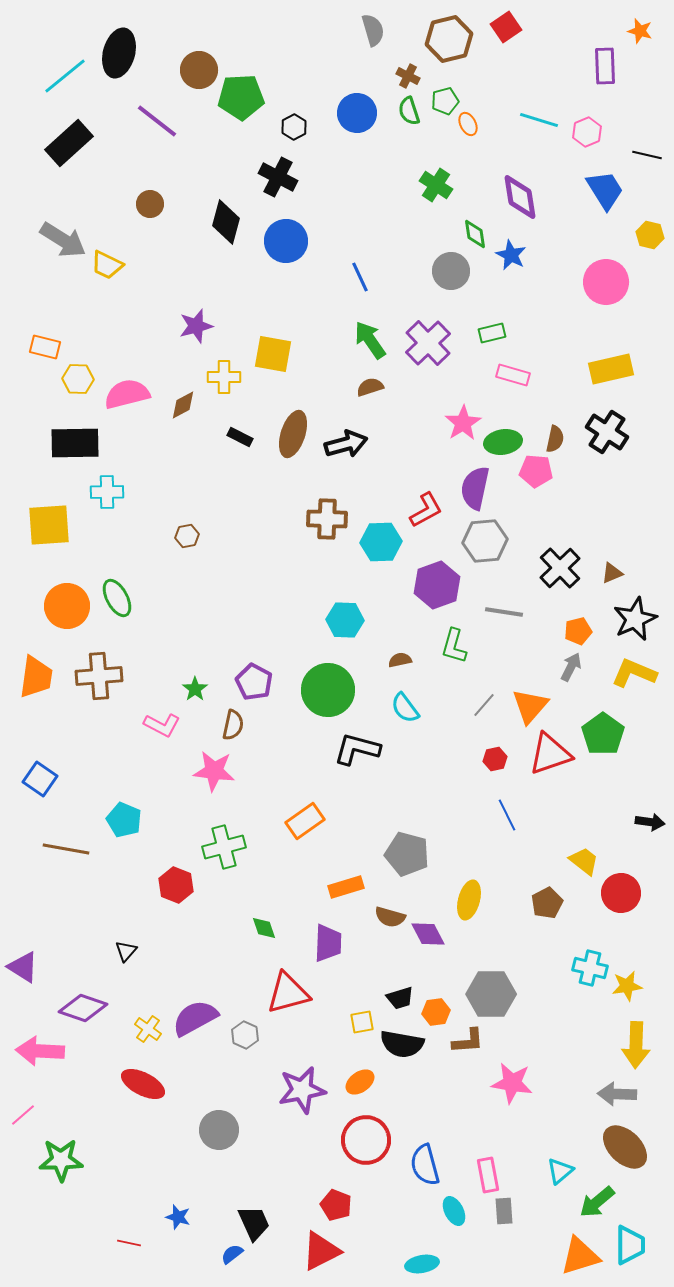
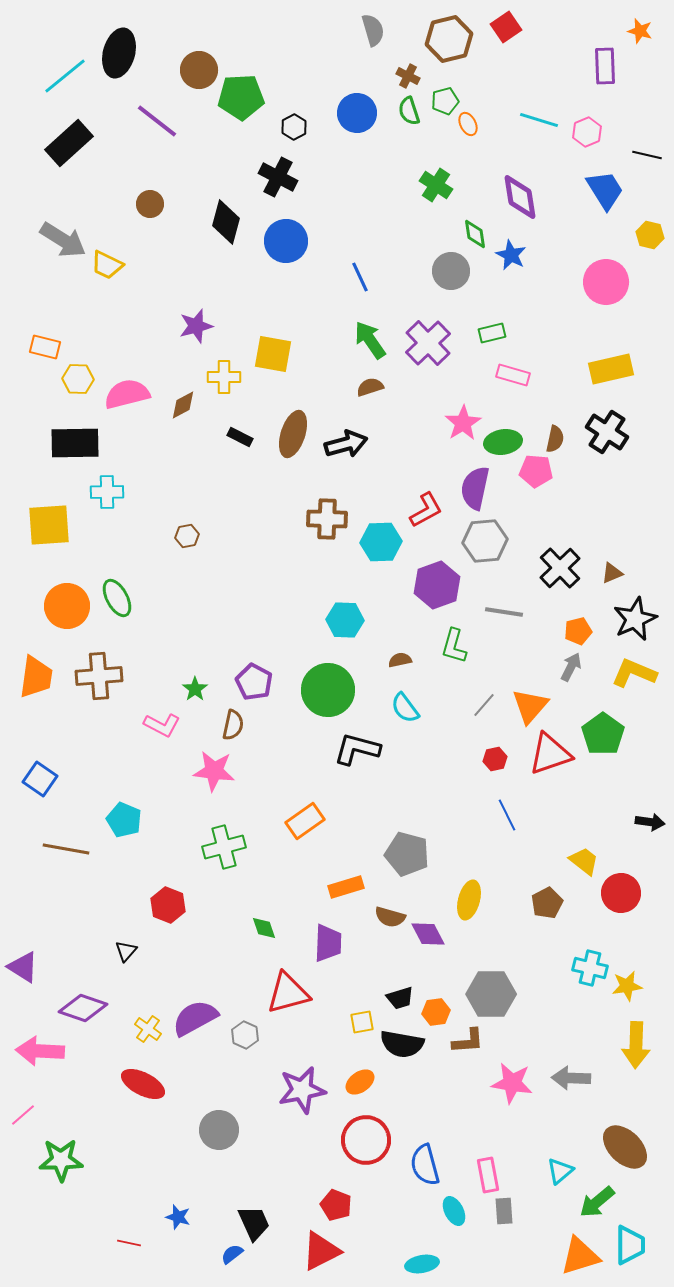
red hexagon at (176, 885): moved 8 px left, 20 px down
gray arrow at (617, 1094): moved 46 px left, 16 px up
